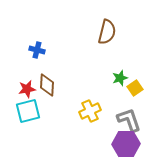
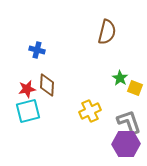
green star: rotated 21 degrees counterclockwise
yellow square: rotated 35 degrees counterclockwise
gray L-shape: moved 2 px down
